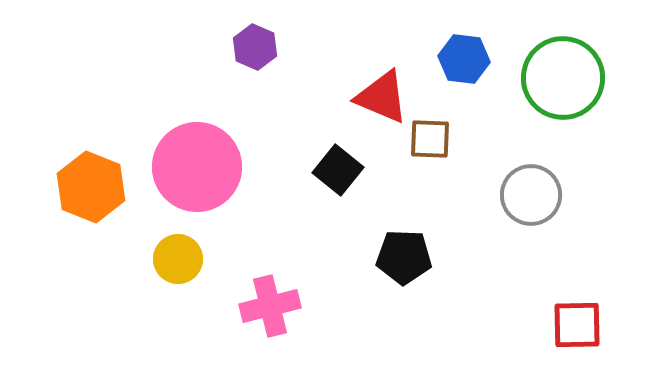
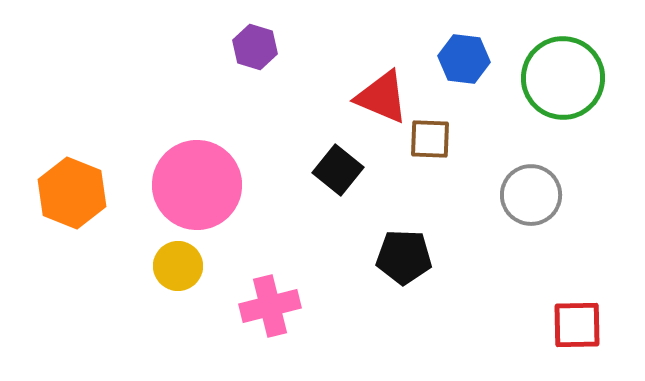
purple hexagon: rotated 6 degrees counterclockwise
pink circle: moved 18 px down
orange hexagon: moved 19 px left, 6 px down
yellow circle: moved 7 px down
